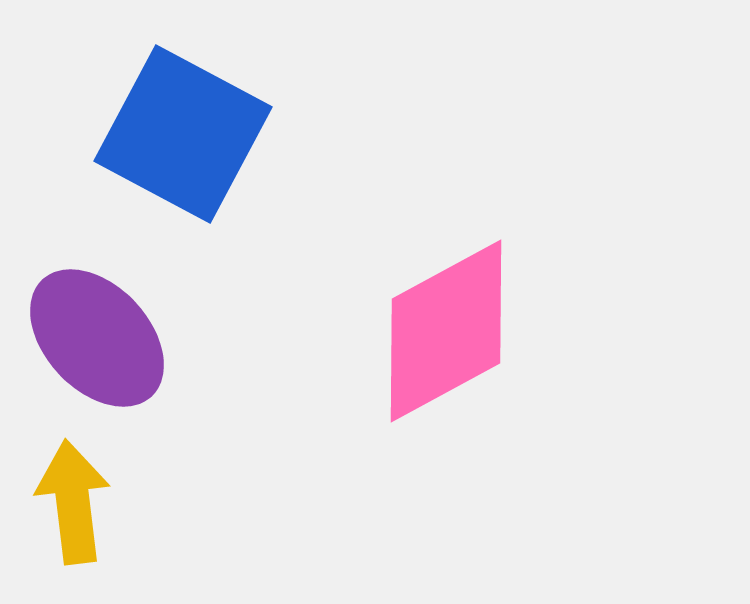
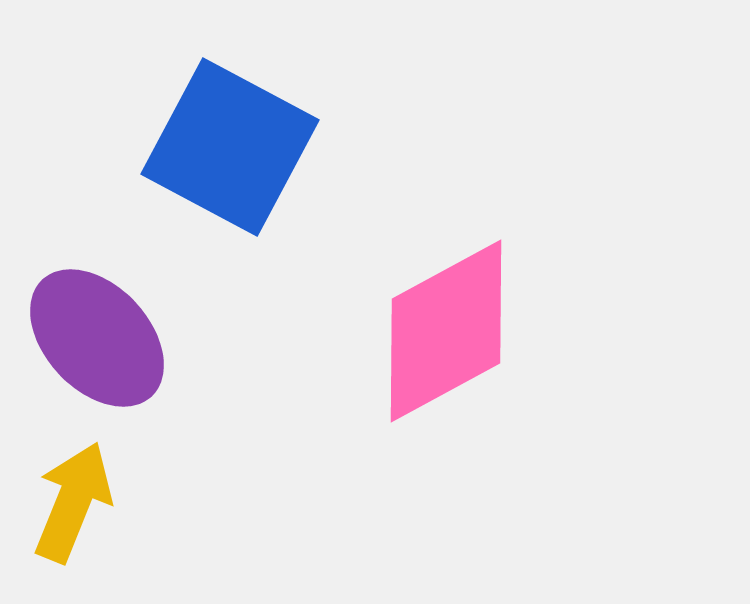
blue square: moved 47 px right, 13 px down
yellow arrow: rotated 29 degrees clockwise
